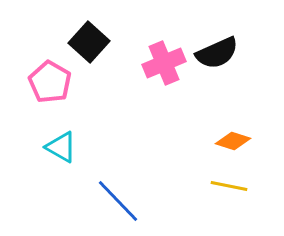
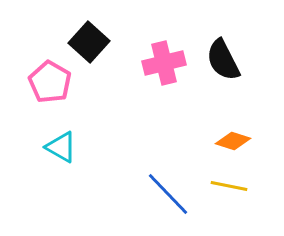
black semicircle: moved 6 px right, 7 px down; rotated 87 degrees clockwise
pink cross: rotated 9 degrees clockwise
blue line: moved 50 px right, 7 px up
